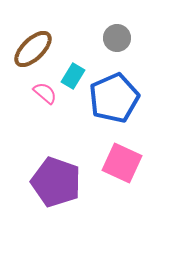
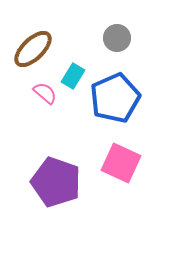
blue pentagon: moved 1 px right
pink square: moved 1 px left
